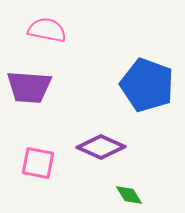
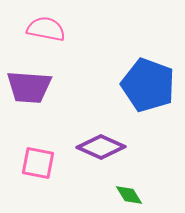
pink semicircle: moved 1 px left, 1 px up
blue pentagon: moved 1 px right
